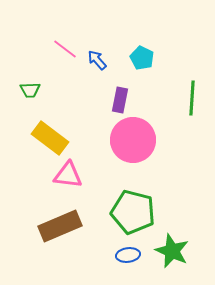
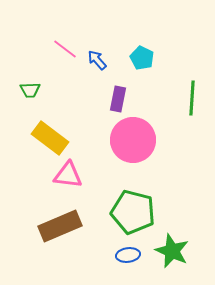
purple rectangle: moved 2 px left, 1 px up
